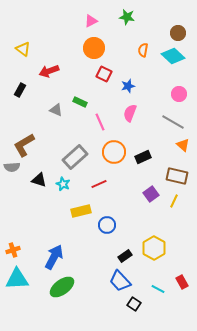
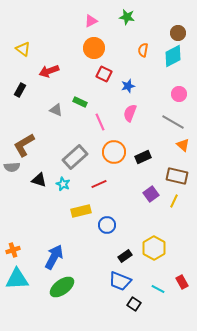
cyan diamond at (173, 56): rotated 70 degrees counterclockwise
blue trapezoid at (120, 281): rotated 25 degrees counterclockwise
